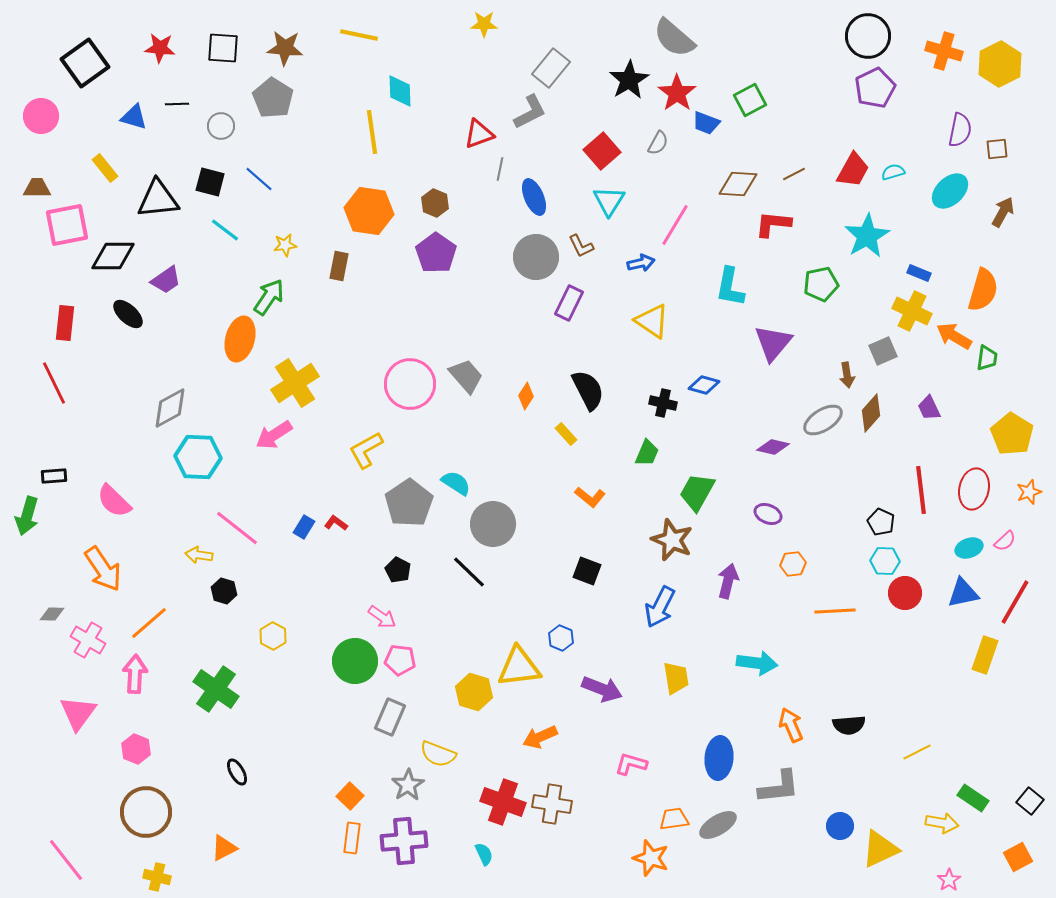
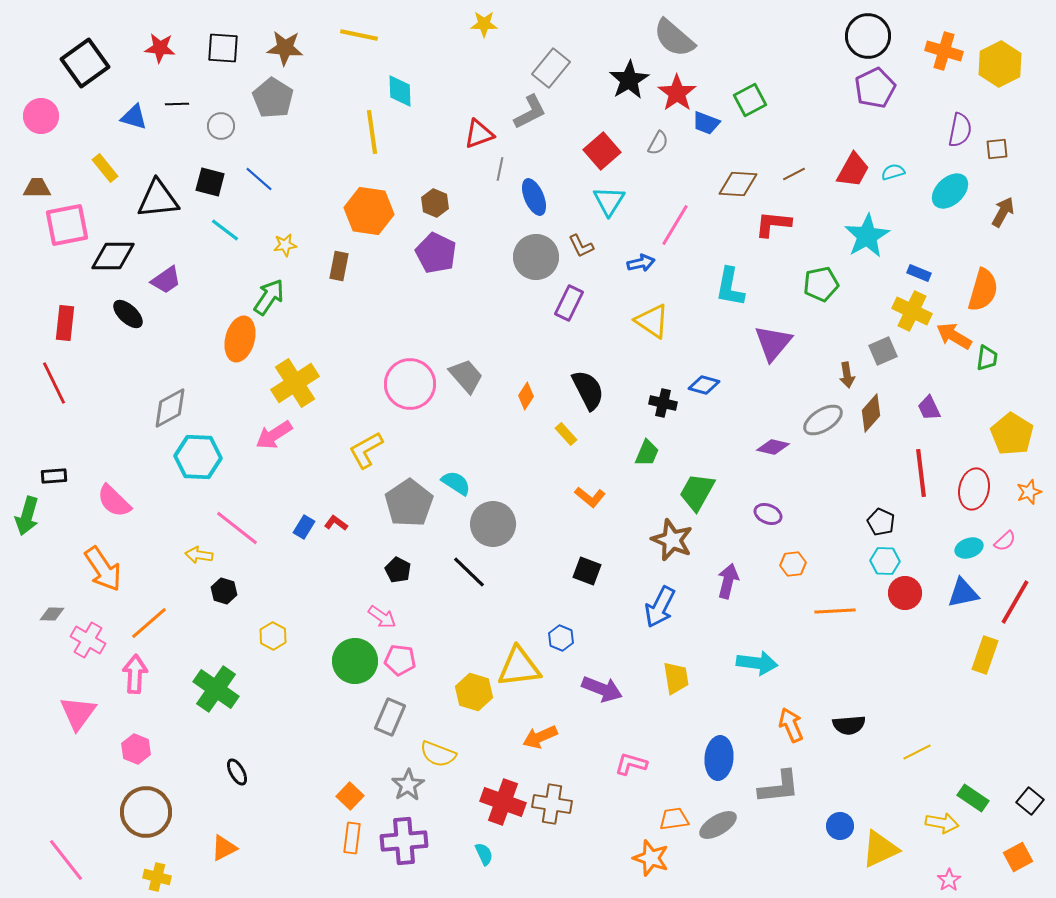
purple pentagon at (436, 253): rotated 9 degrees counterclockwise
red line at (921, 490): moved 17 px up
